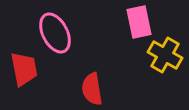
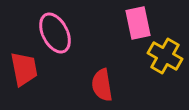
pink rectangle: moved 1 px left, 1 px down
yellow cross: moved 1 px down
red semicircle: moved 10 px right, 4 px up
